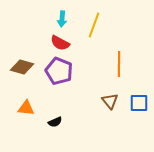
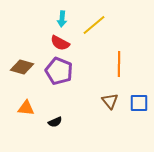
yellow line: rotated 30 degrees clockwise
